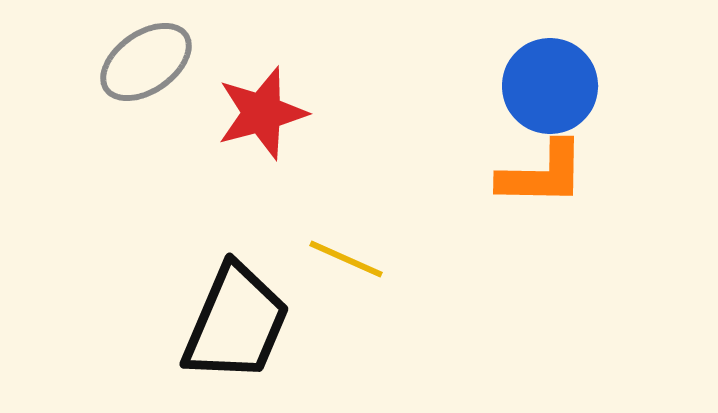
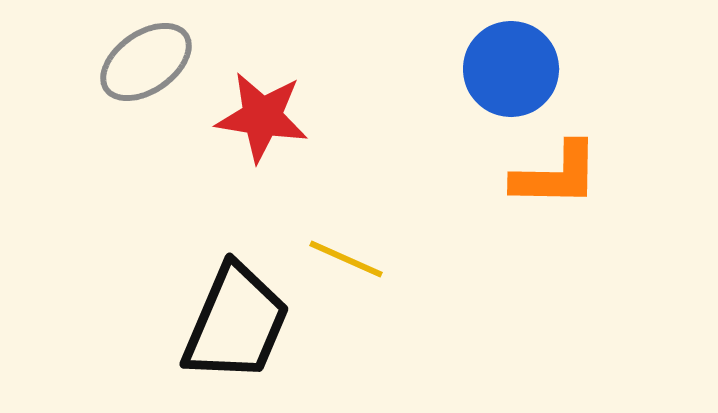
blue circle: moved 39 px left, 17 px up
red star: moved 4 px down; rotated 24 degrees clockwise
orange L-shape: moved 14 px right, 1 px down
